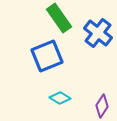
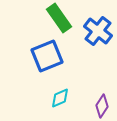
blue cross: moved 2 px up
cyan diamond: rotated 55 degrees counterclockwise
